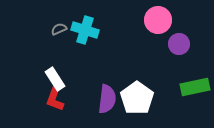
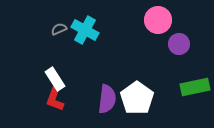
cyan cross: rotated 12 degrees clockwise
